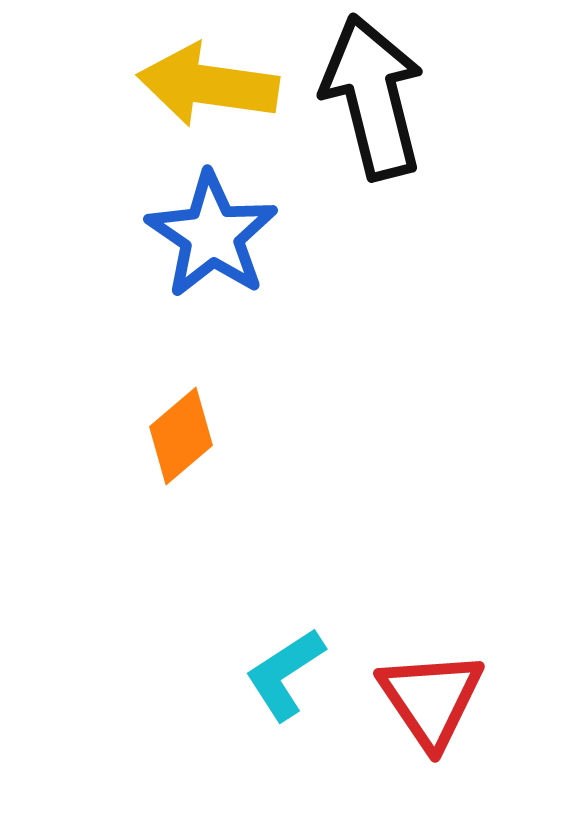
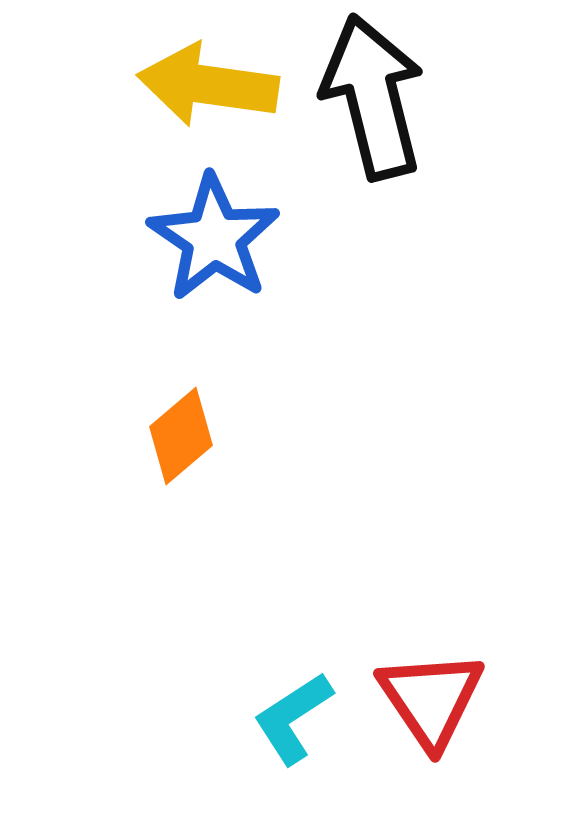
blue star: moved 2 px right, 3 px down
cyan L-shape: moved 8 px right, 44 px down
